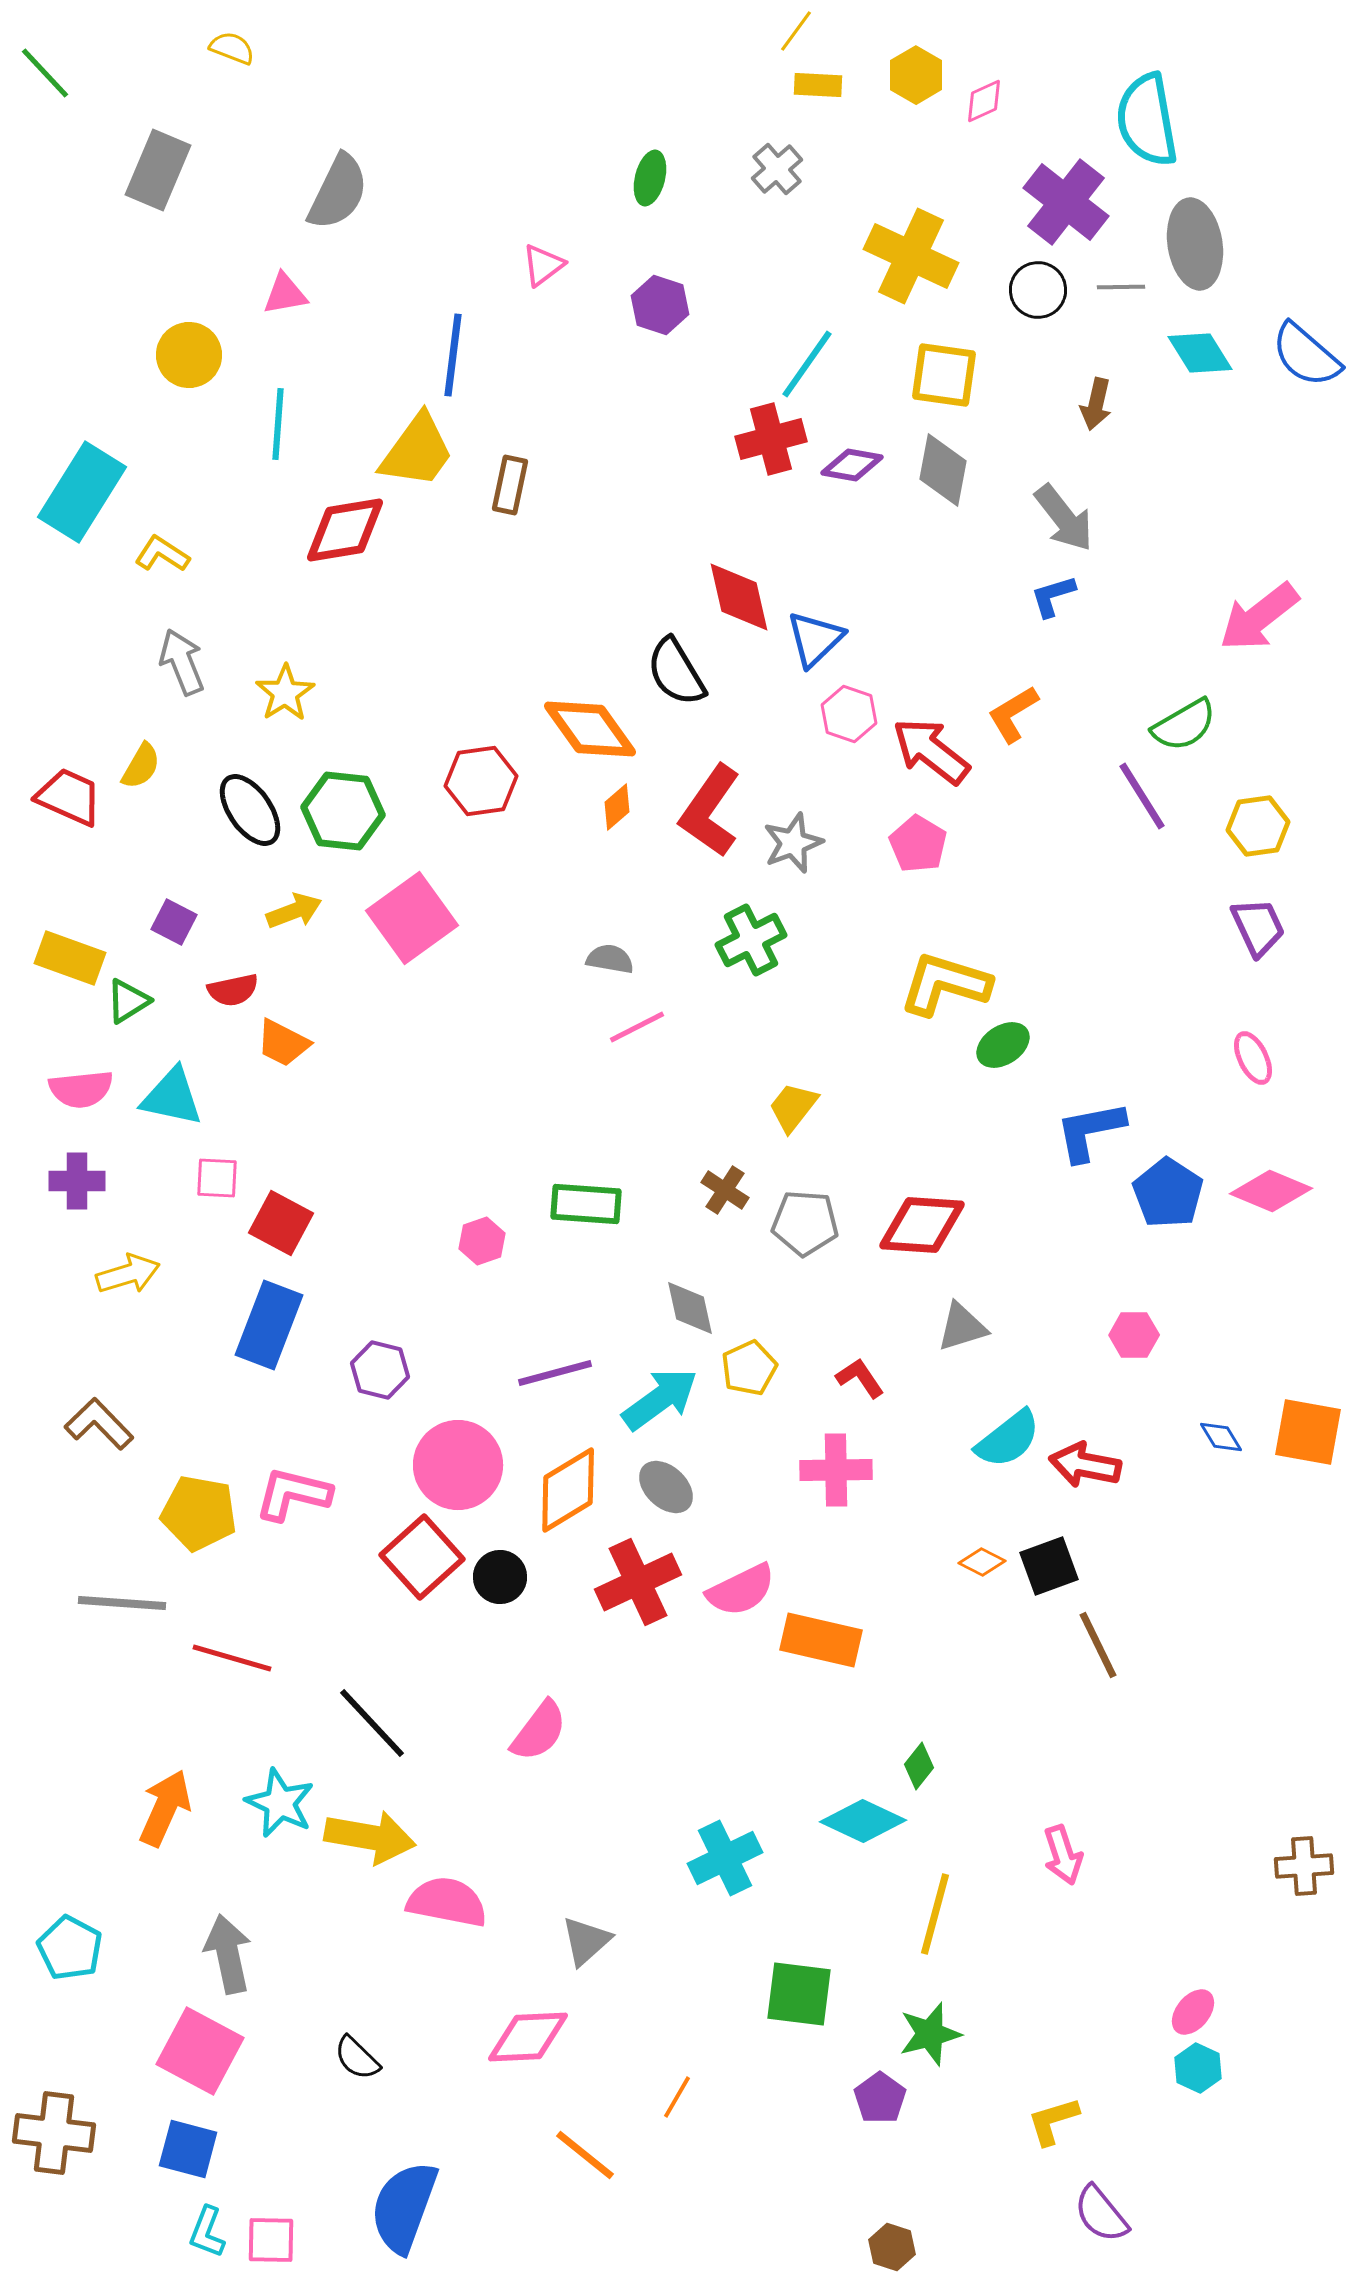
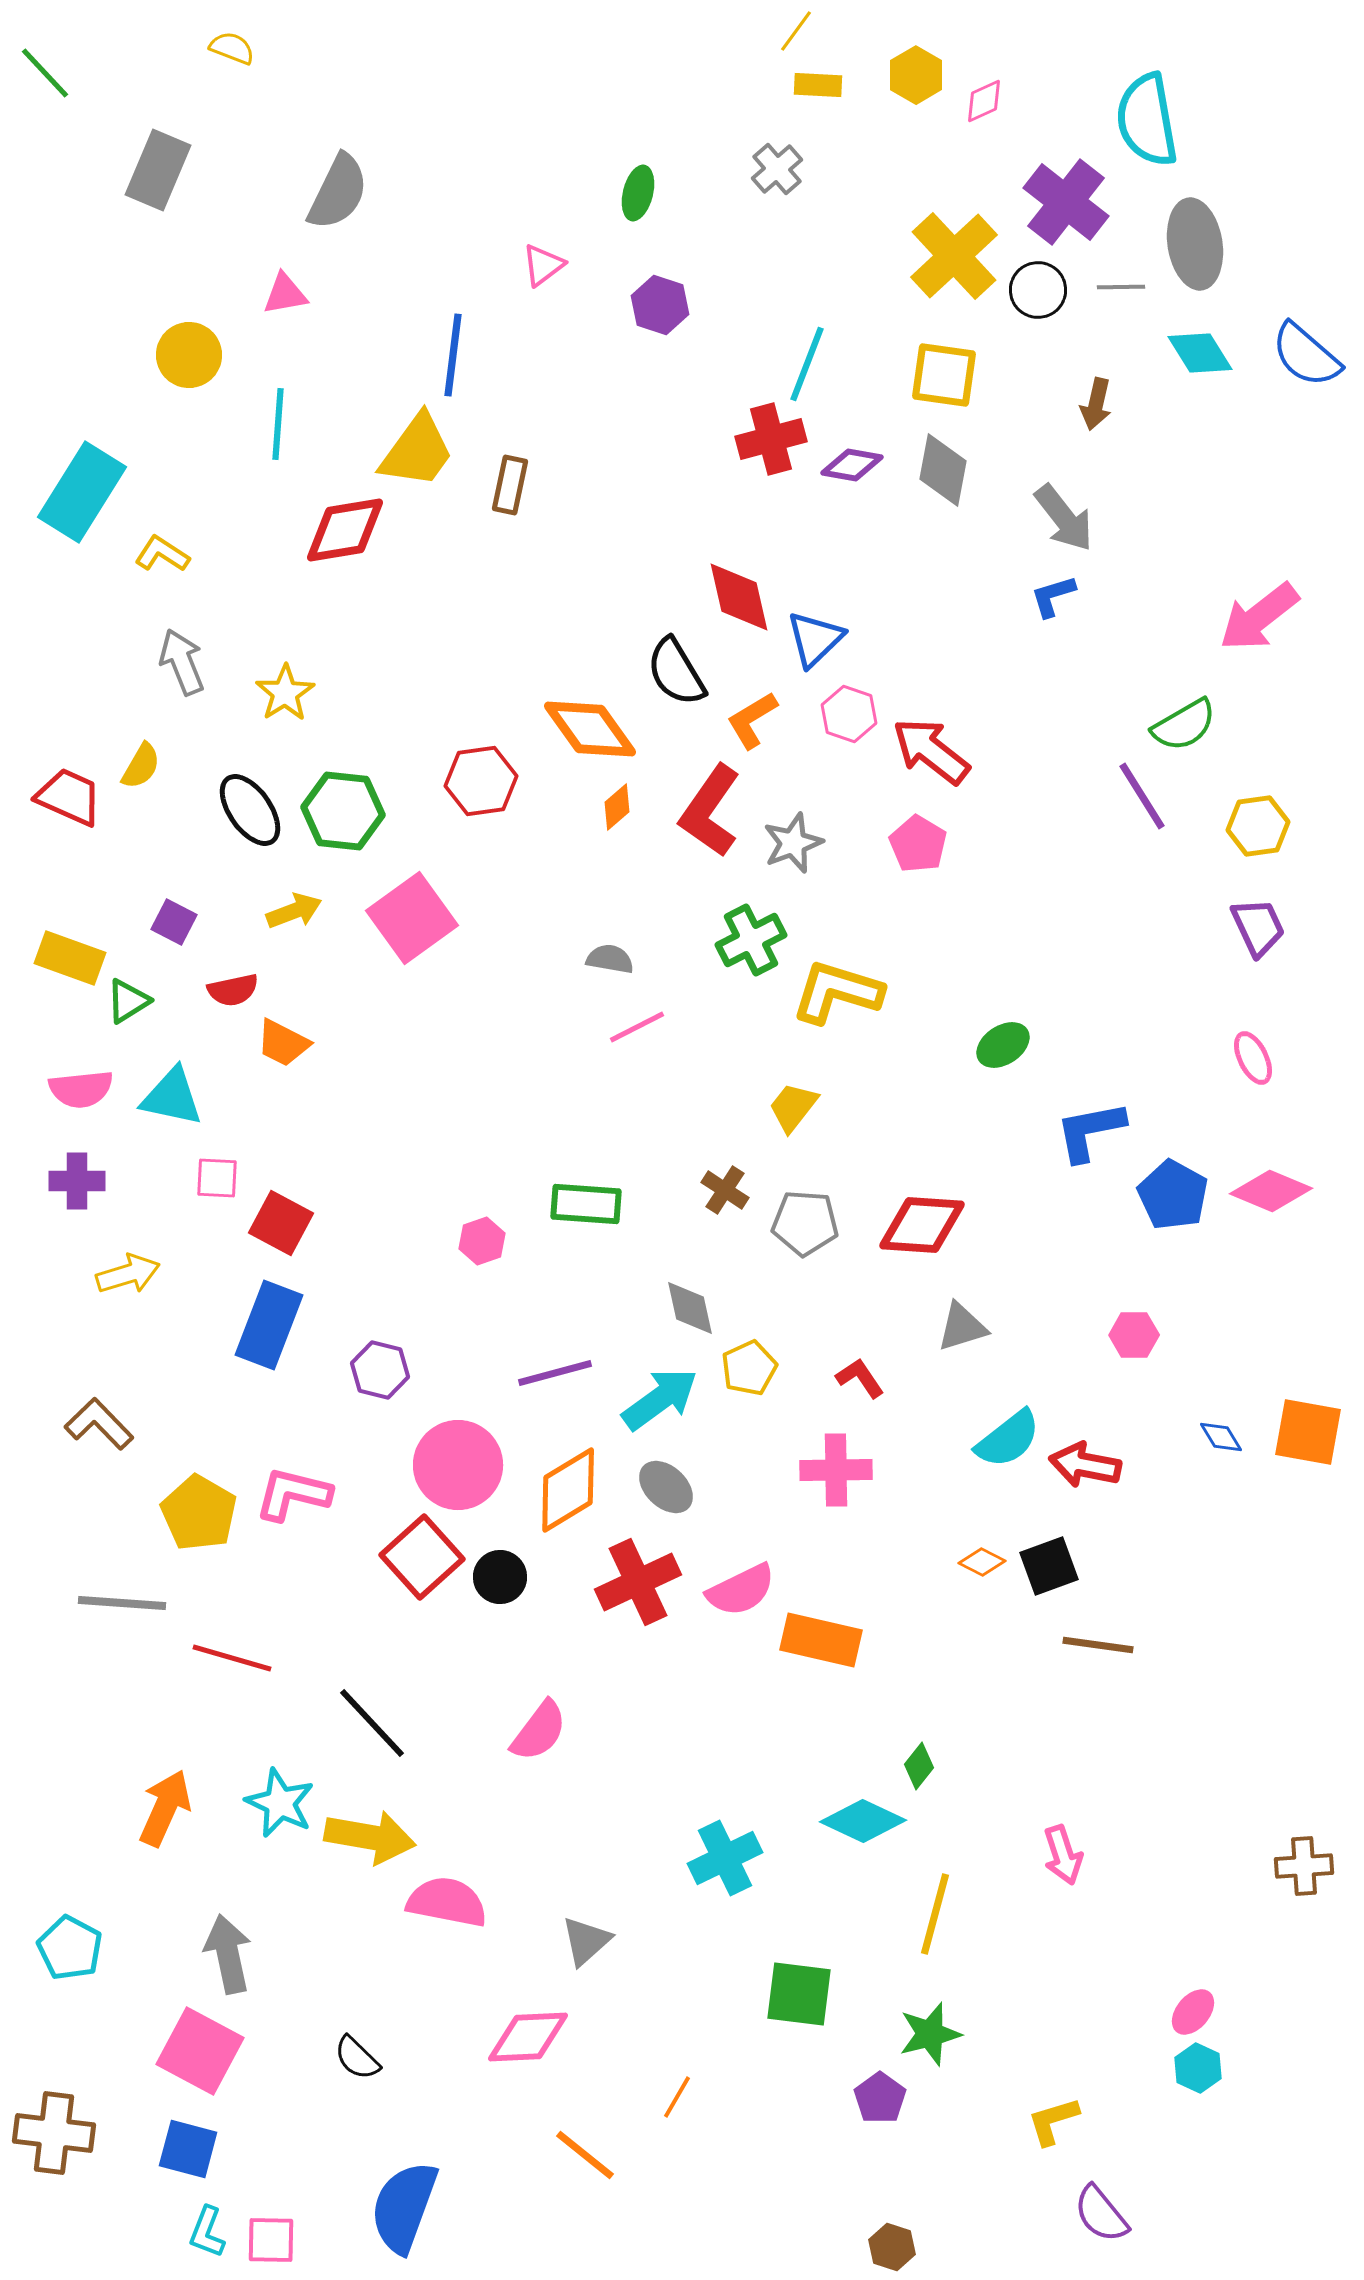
green ellipse at (650, 178): moved 12 px left, 15 px down
yellow cross at (911, 256): moved 43 px right; rotated 22 degrees clockwise
cyan line at (807, 364): rotated 14 degrees counterclockwise
orange L-shape at (1013, 714): moved 261 px left, 6 px down
yellow L-shape at (945, 984): moved 108 px left, 8 px down
blue pentagon at (1168, 1193): moved 5 px right, 2 px down; rotated 4 degrees counterclockwise
yellow pentagon at (199, 1513): rotated 20 degrees clockwise
brown line at (1098, 1645): rotated 56 degrees counterclockwise
